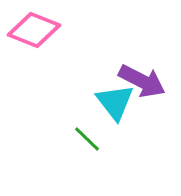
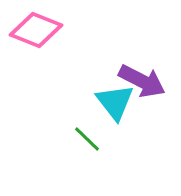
pink diamond: moved 2 px right
